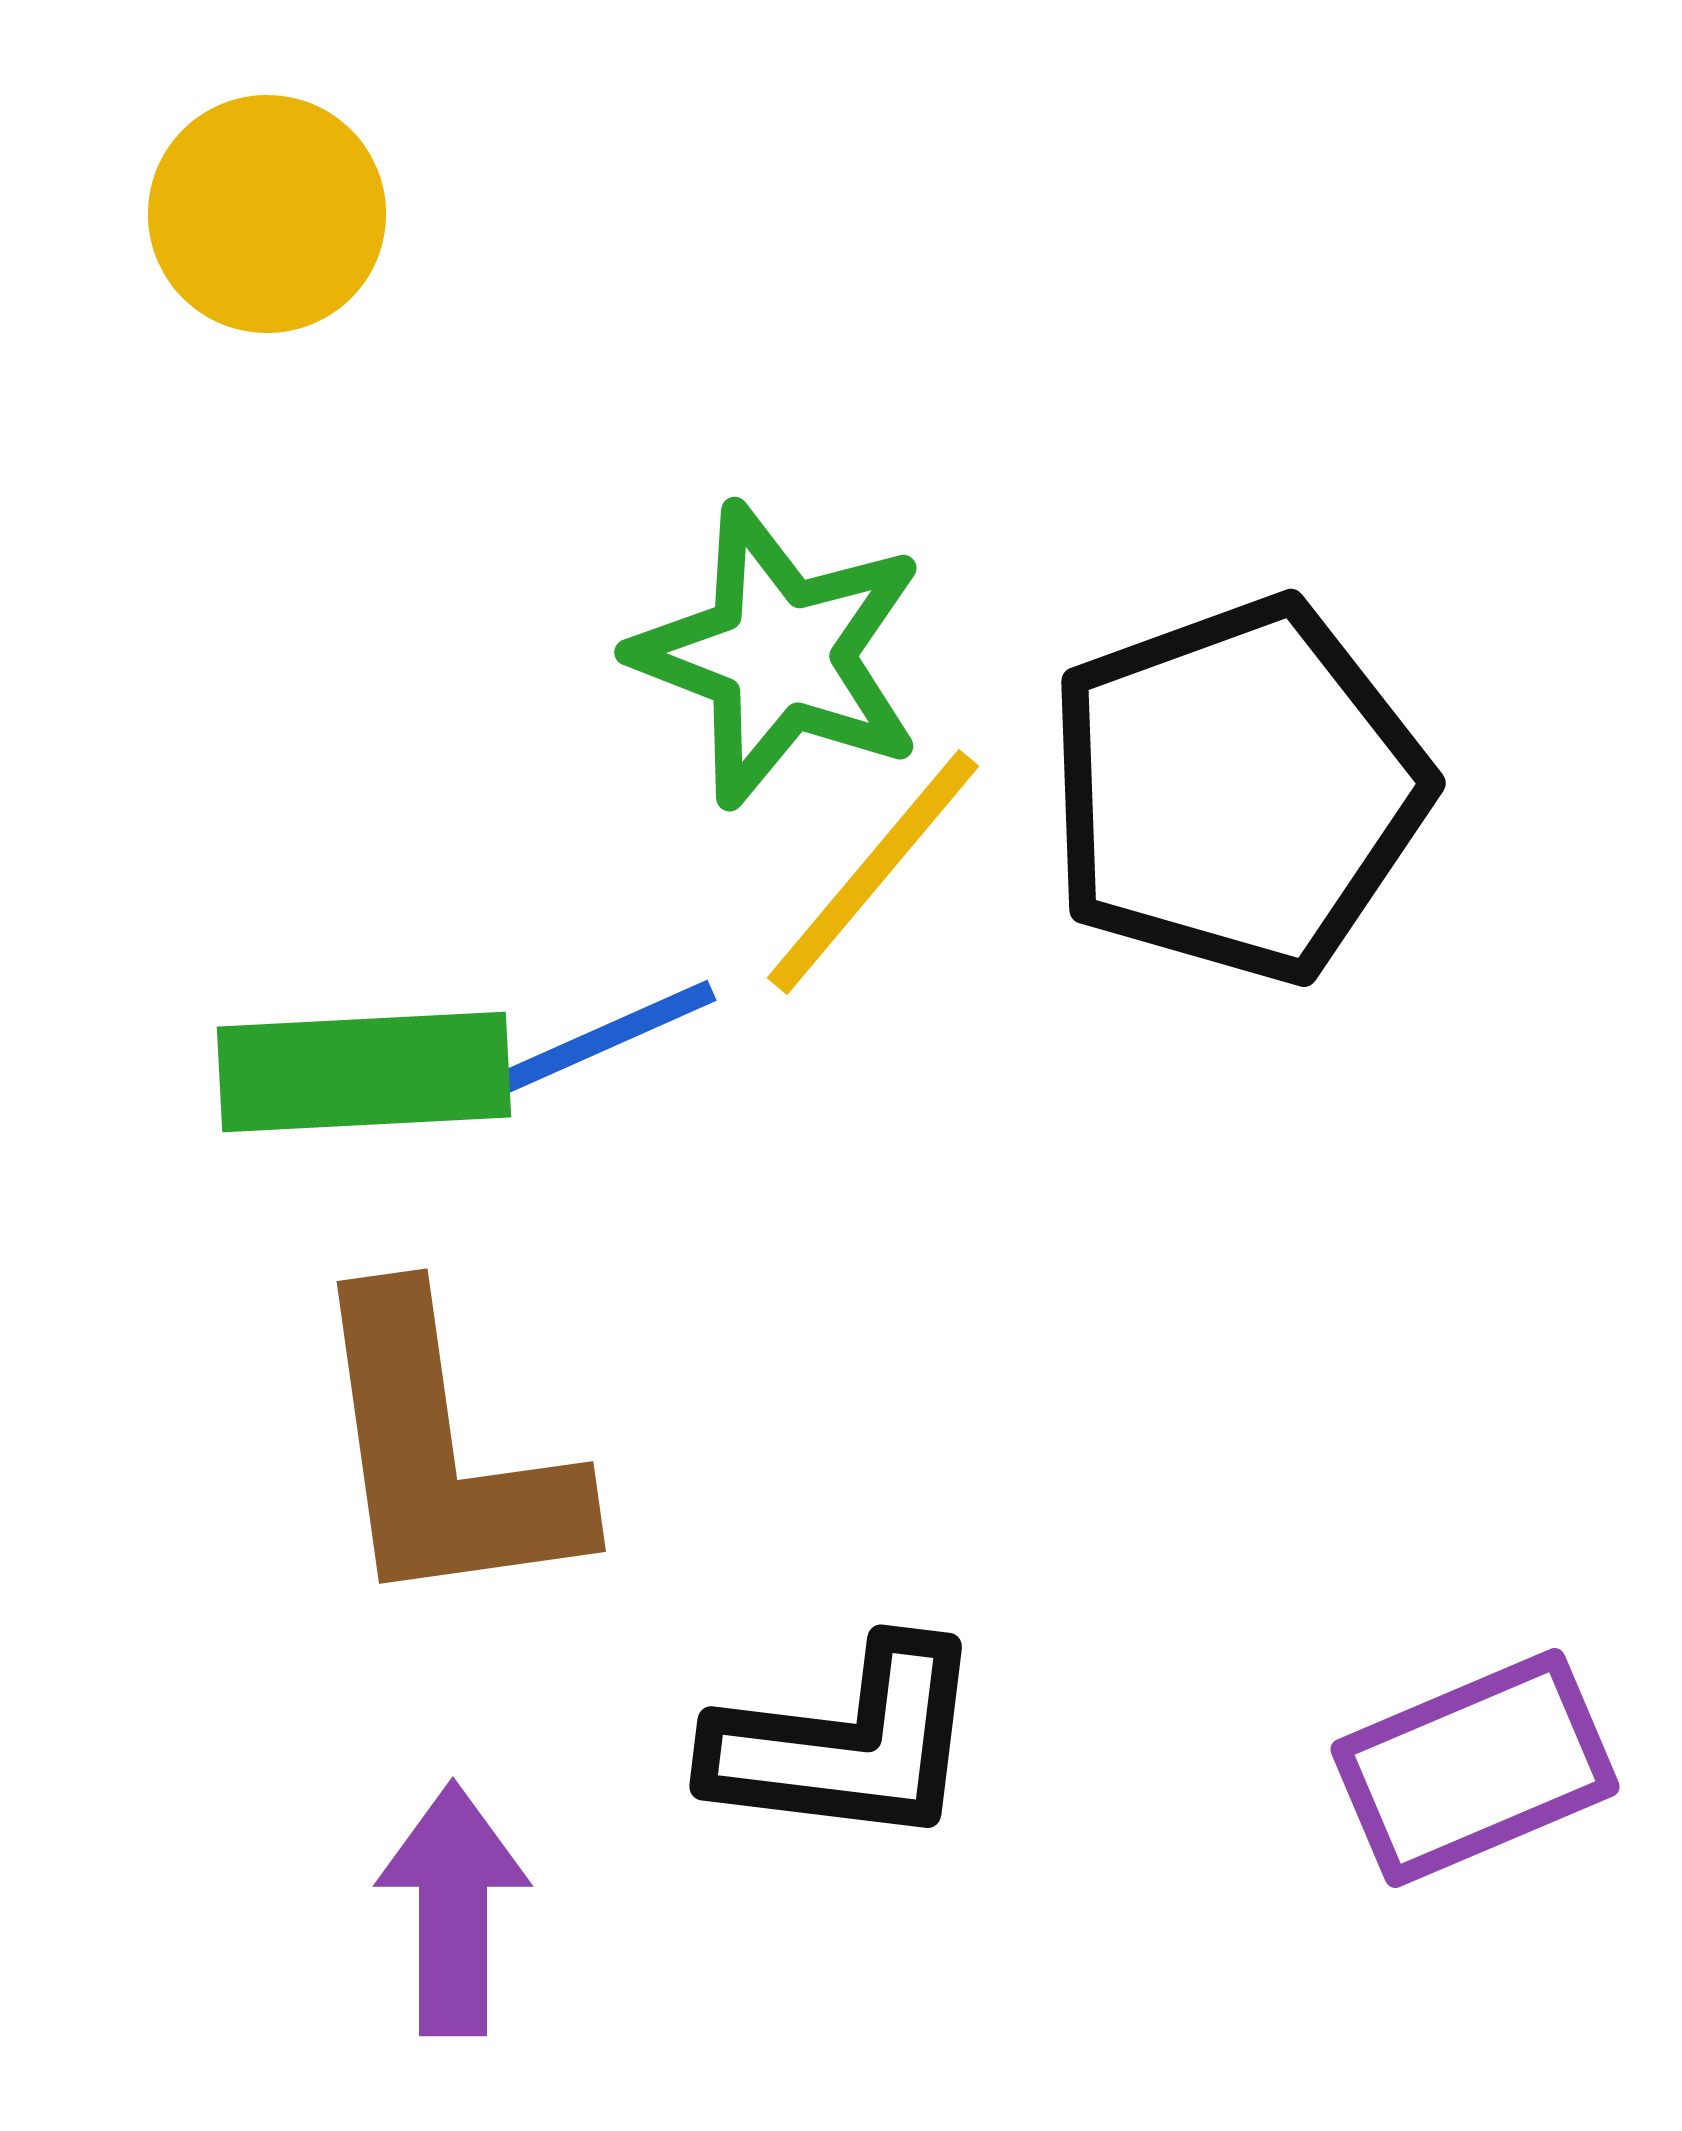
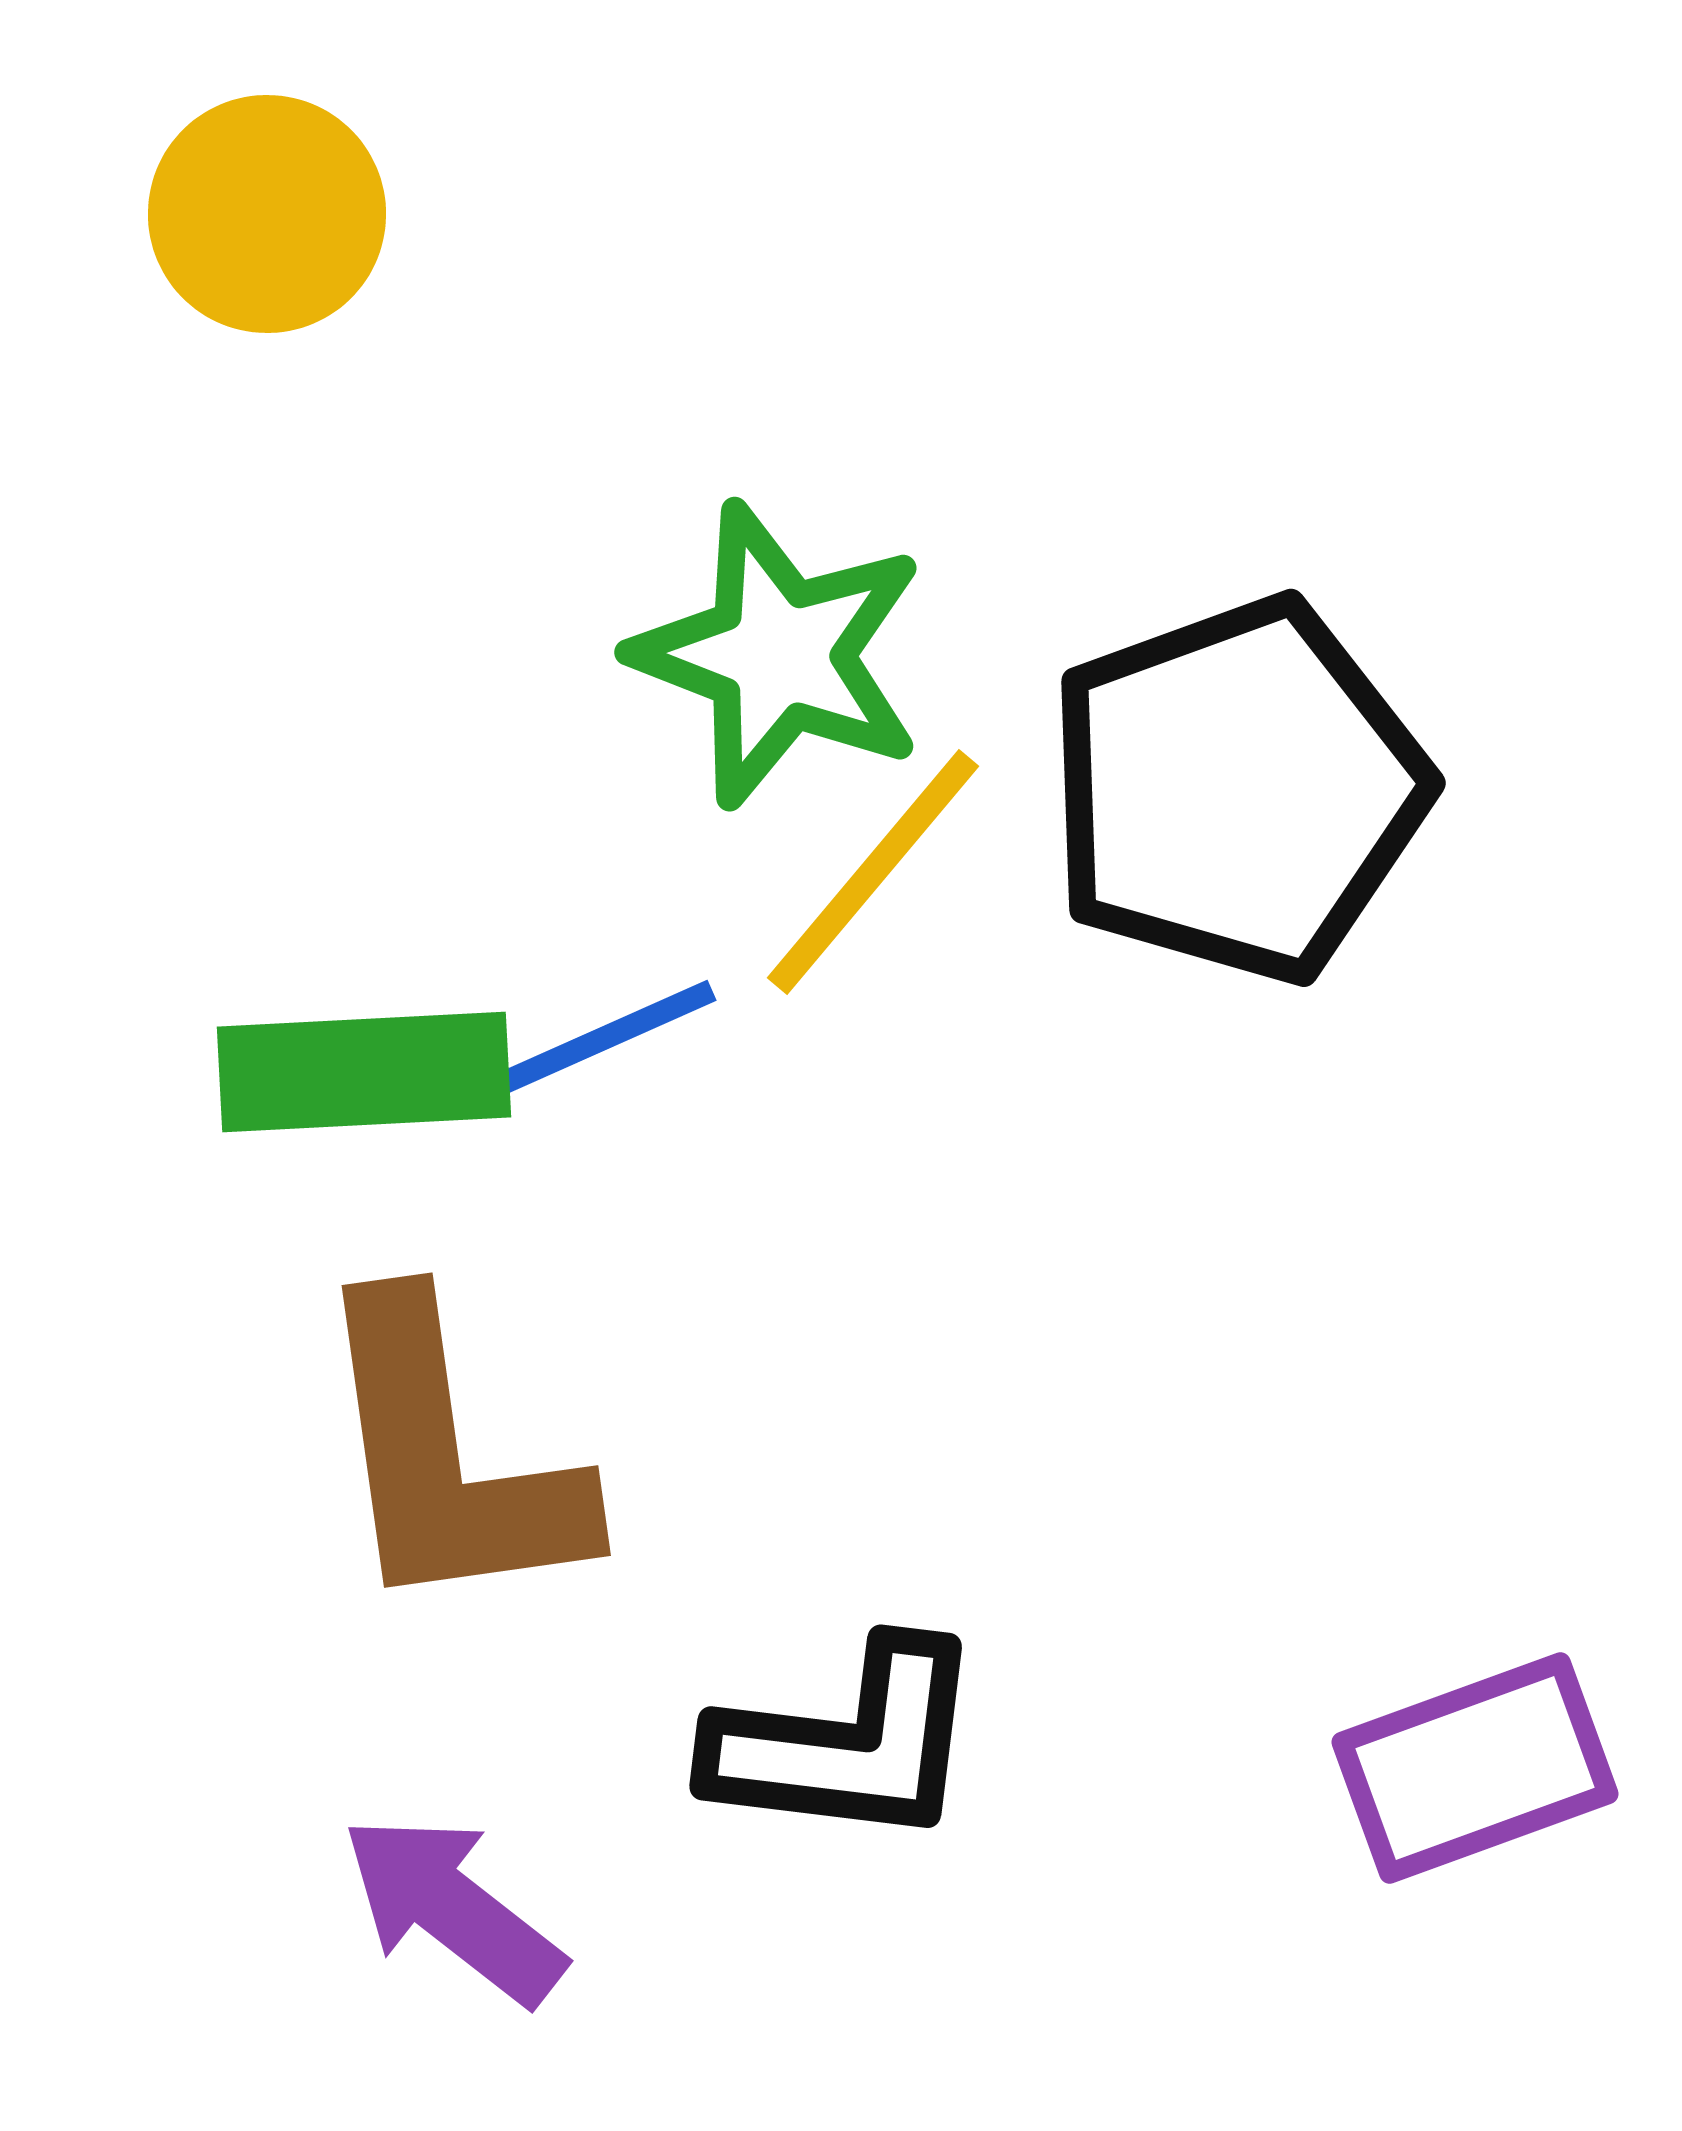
brown L-shape: moved 5 px right, 4 px down
purple rectangle: rotated 3 degrees clockwise
purple arrow: rotated 52 degrees counterclockwise
